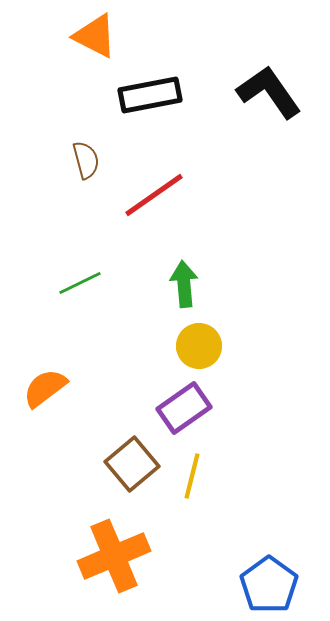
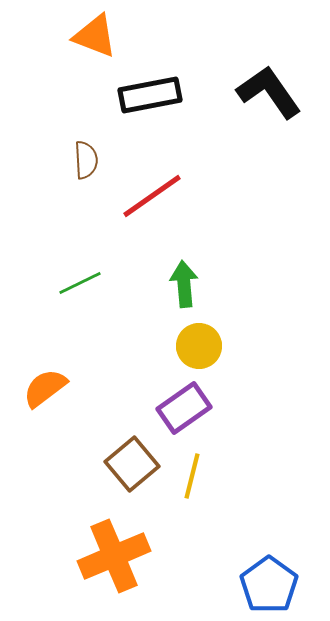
orange triangle: rotated 6 degrees counterclockwise
brown semicircle: rotated 12 degrees clockwise
red line: moved 2 px left, 1 px down
